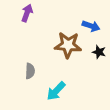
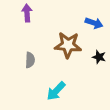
purple arrow: rotated 24 degrees counterclockwise
blue arrow: moved 3 px right, 3 px up
black star: moved 5 px down
gray semicircle: moved 11 px up
